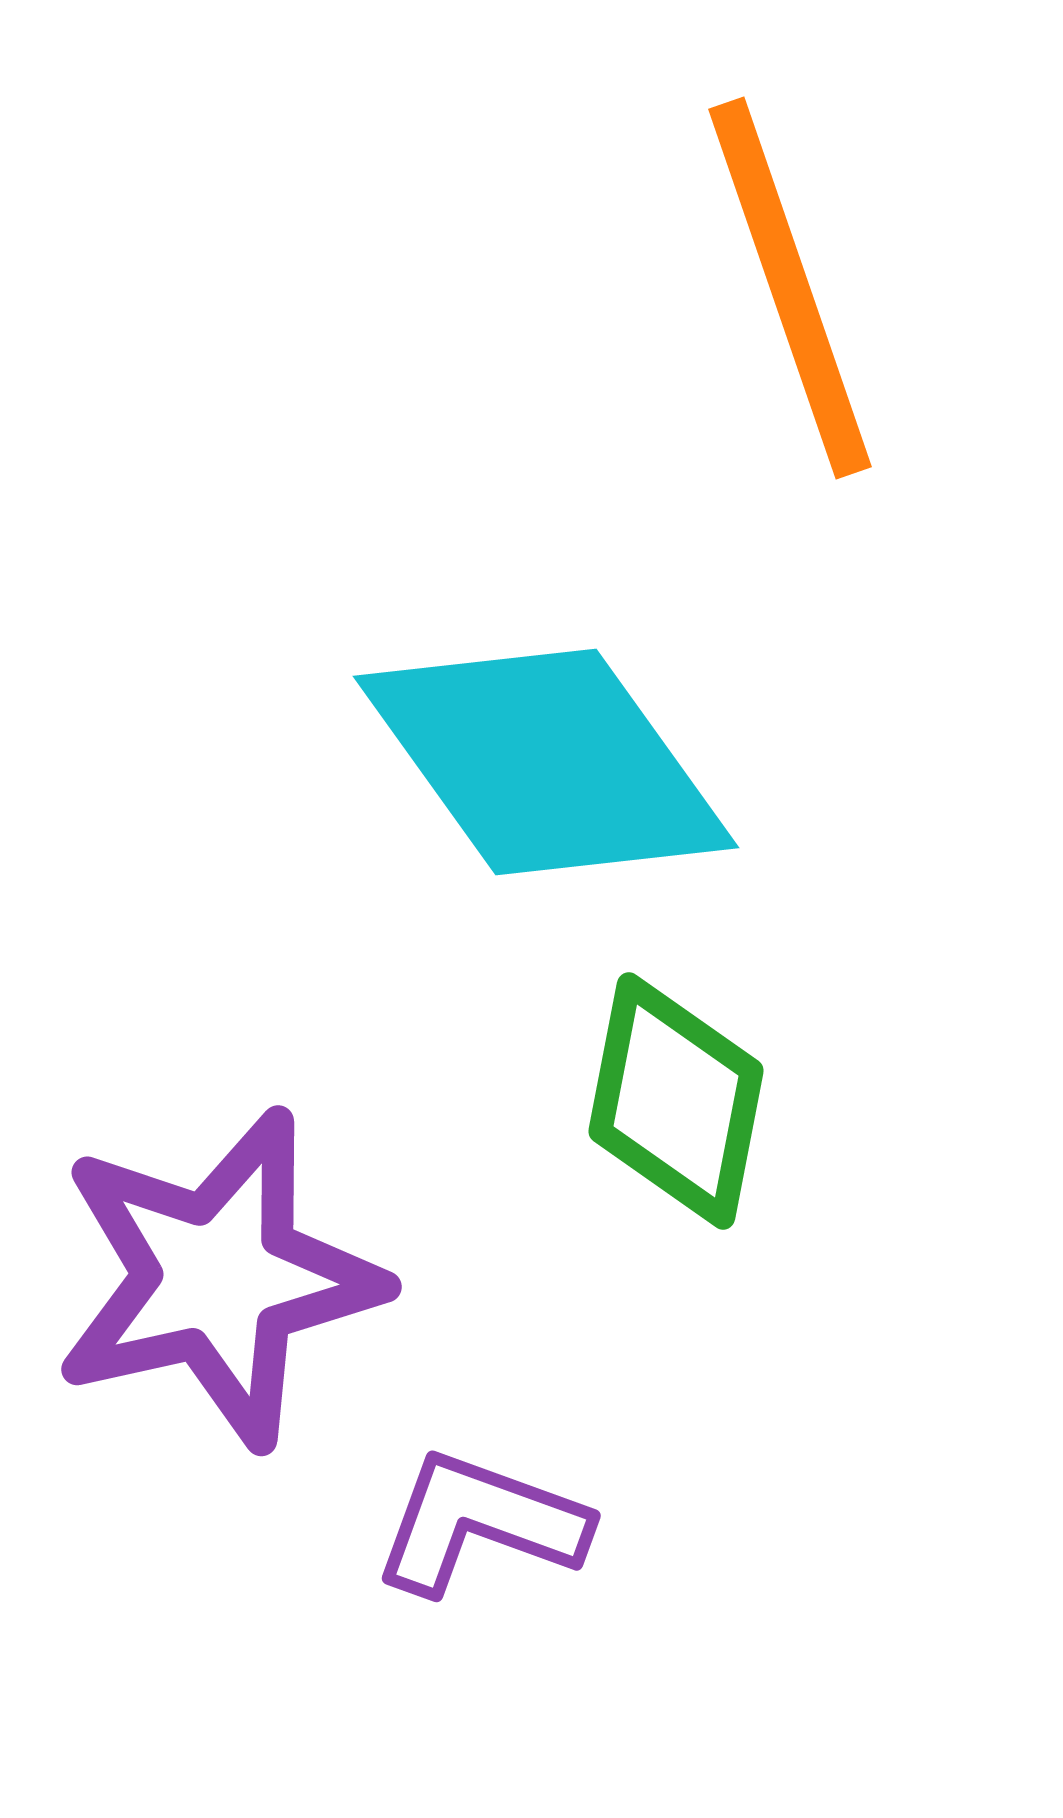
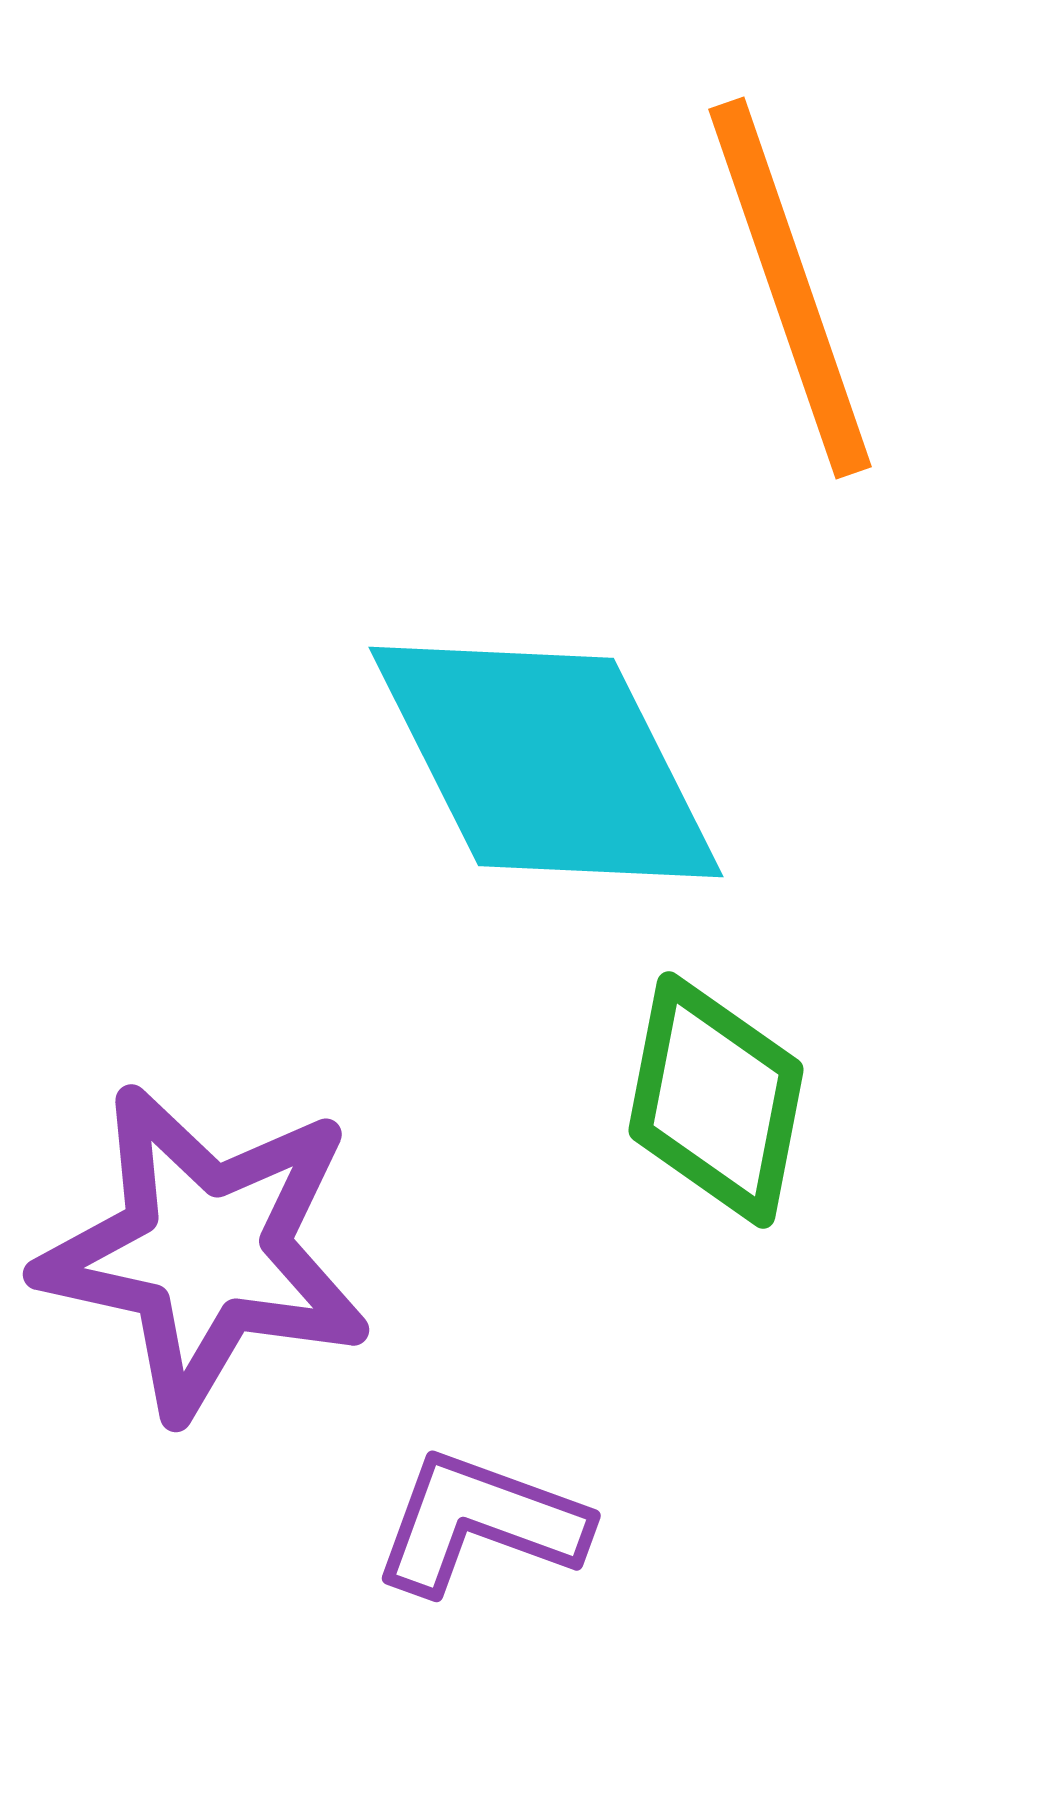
cyan diamond: rotated 9 degrees clockwise
green diamond: moved 40 px right, 1 px up
purple star: moved 13 px left, 27 px up; rotated 25 degrees clockwise
